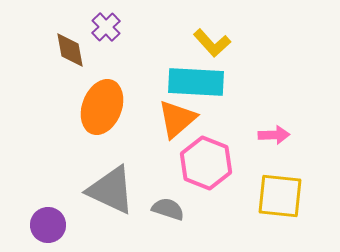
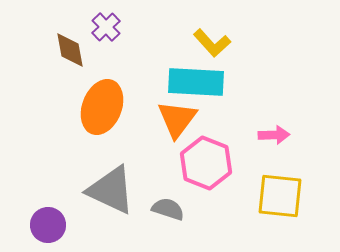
orange triangle: rotated 12 degrees counterclockwise
